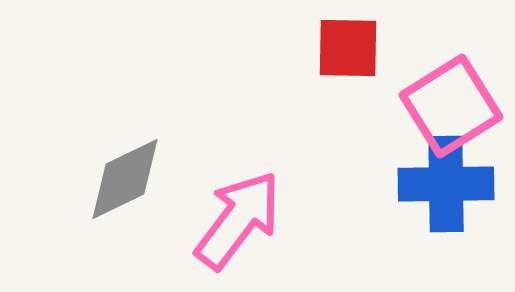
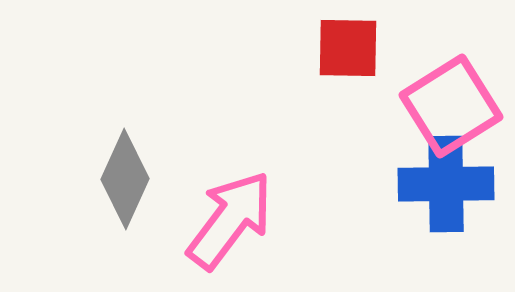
gray diamond: rotated 40 degrees counterclockwise
pink arrow: moved 8 px left
